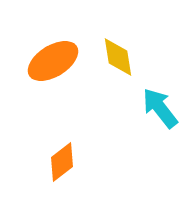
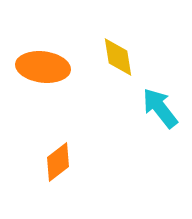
orange ellipse: moved 10 px left, 6 px down; rotated 39 degrees clockwise
orange diamond: moved 4 px left
